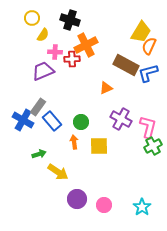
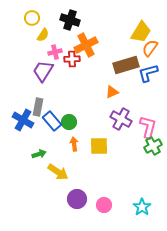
orange semicircle: moved 1 px right, 2 px down; rotated 12 degrees clockwise
pink cross: rotated 16 degrees counterclockwise
brown rectangle: rotated 45 degrees counterclockwise
purple trapezoid: rotated 35 degrees counterclockwise
orange triangle: moved 6 px right, 4 px down
gray rectangle: rotated 24 degrees counterclockwise
green circle: moved 12 px left
orange arrow: moved 2 px down
